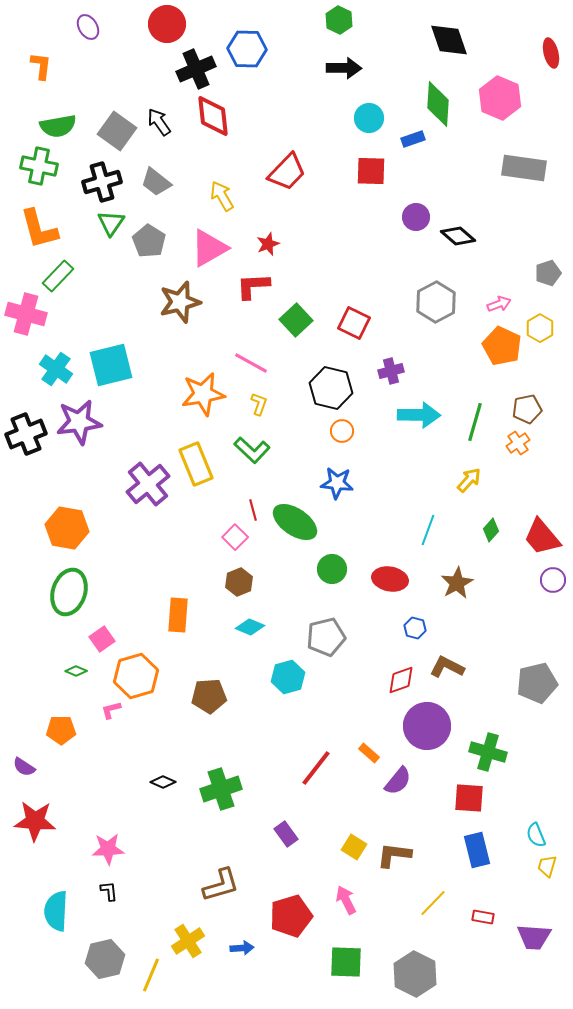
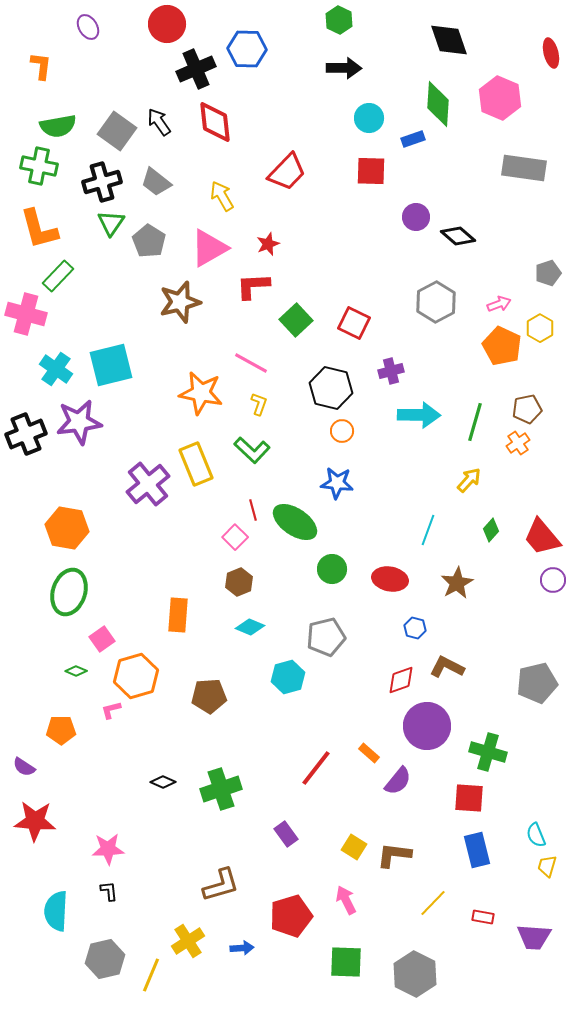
red diamond at (213, 116): moved 2 px right, 6 px down
orange star at (203, 394): moved 2 px left, 1 px up; rotated 21 degrees clockwise
